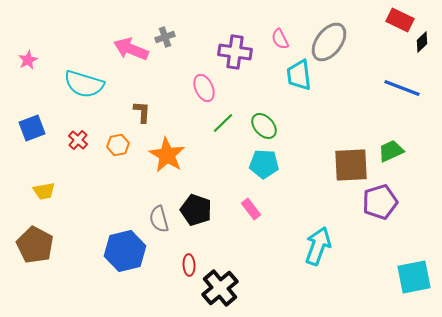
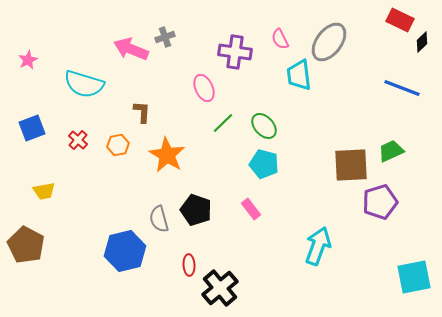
cyan pentagon: rotated 12 degrees clockwise
brown pentagon: moved 9 px left
